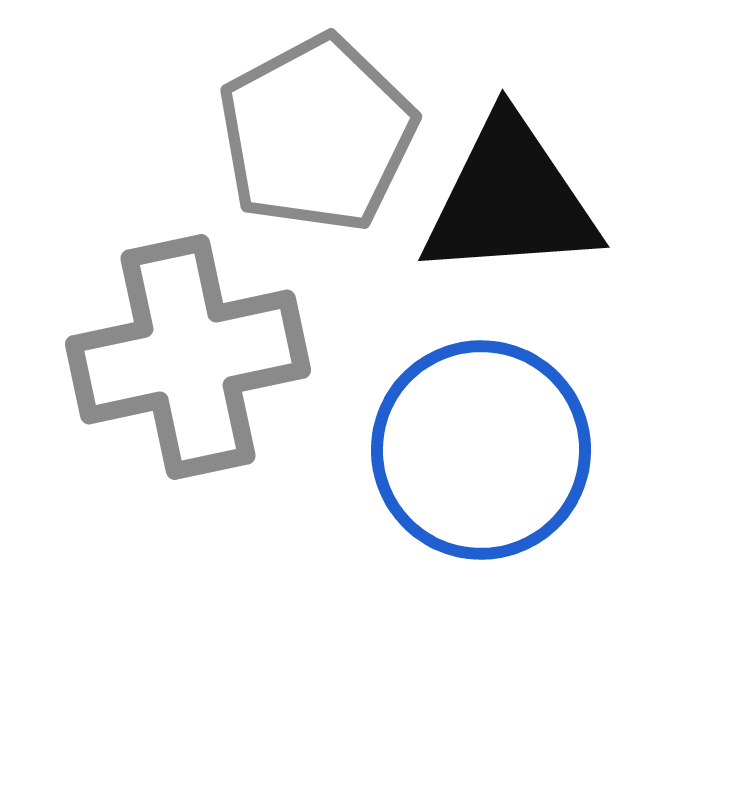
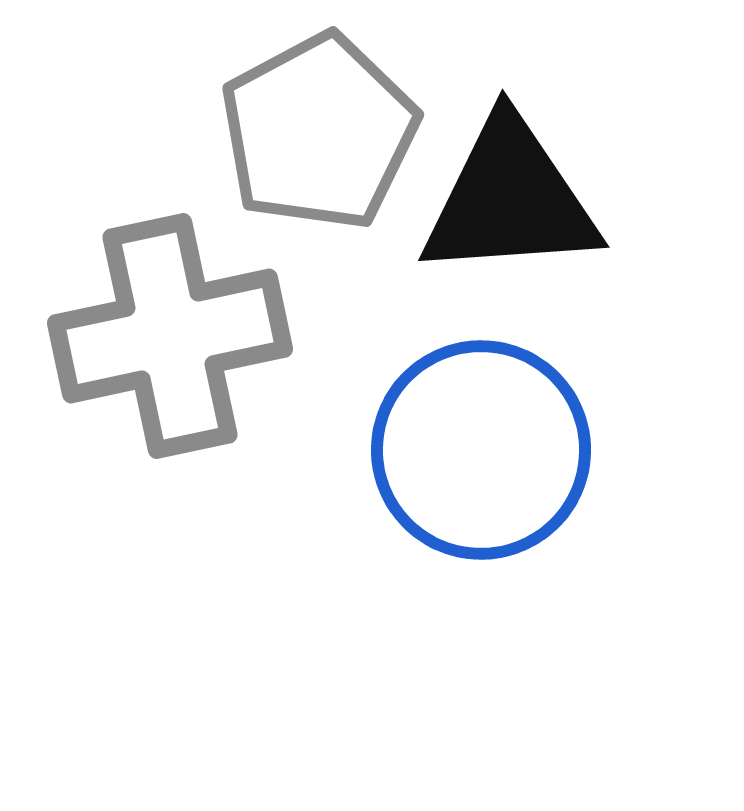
gray pentagon: moved 2 px right, 2 px up
gray cross: moved 18 px left, 21 px up
